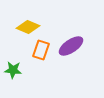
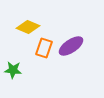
orange rectangle: moved 3 px right, 2 px up
